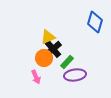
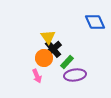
blue diamond: rotated 40 degrees counterclockwise
yellow triangle: rotated 42 degrees counterclockwise
pink arrow: moved 1 px right, 1 px up
